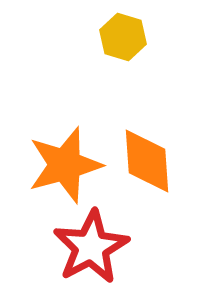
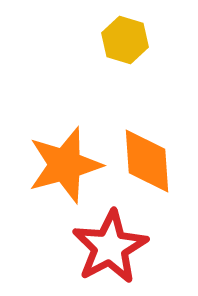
yellow hexagon: moved 2 px right, 3 px down
red star: moved 19 px right
